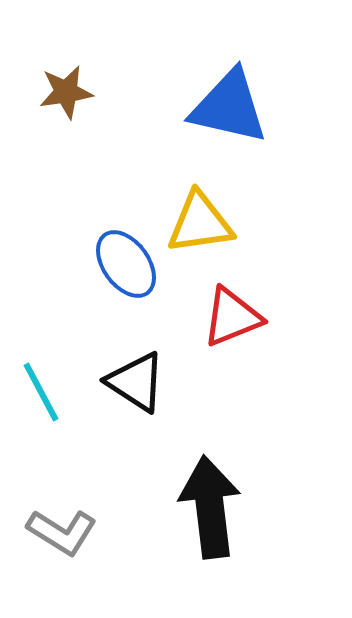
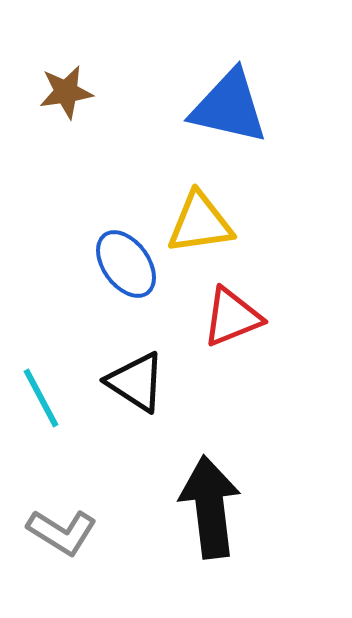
cyan line: moved 6 px down
